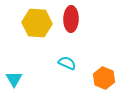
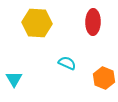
red ellipse: moved 22 px right, 3 px down
